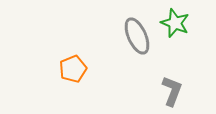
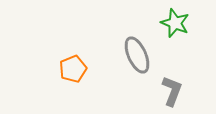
gray ellipse: moved 19 px down
